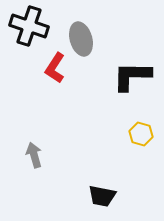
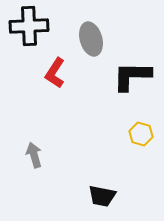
black cross: rotated 21 degrees counterclockwise
gray ellipse: moved 10 px right
red L-shape: moved 5 px down
